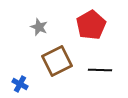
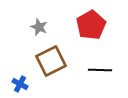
brown square: moved 6 px left
